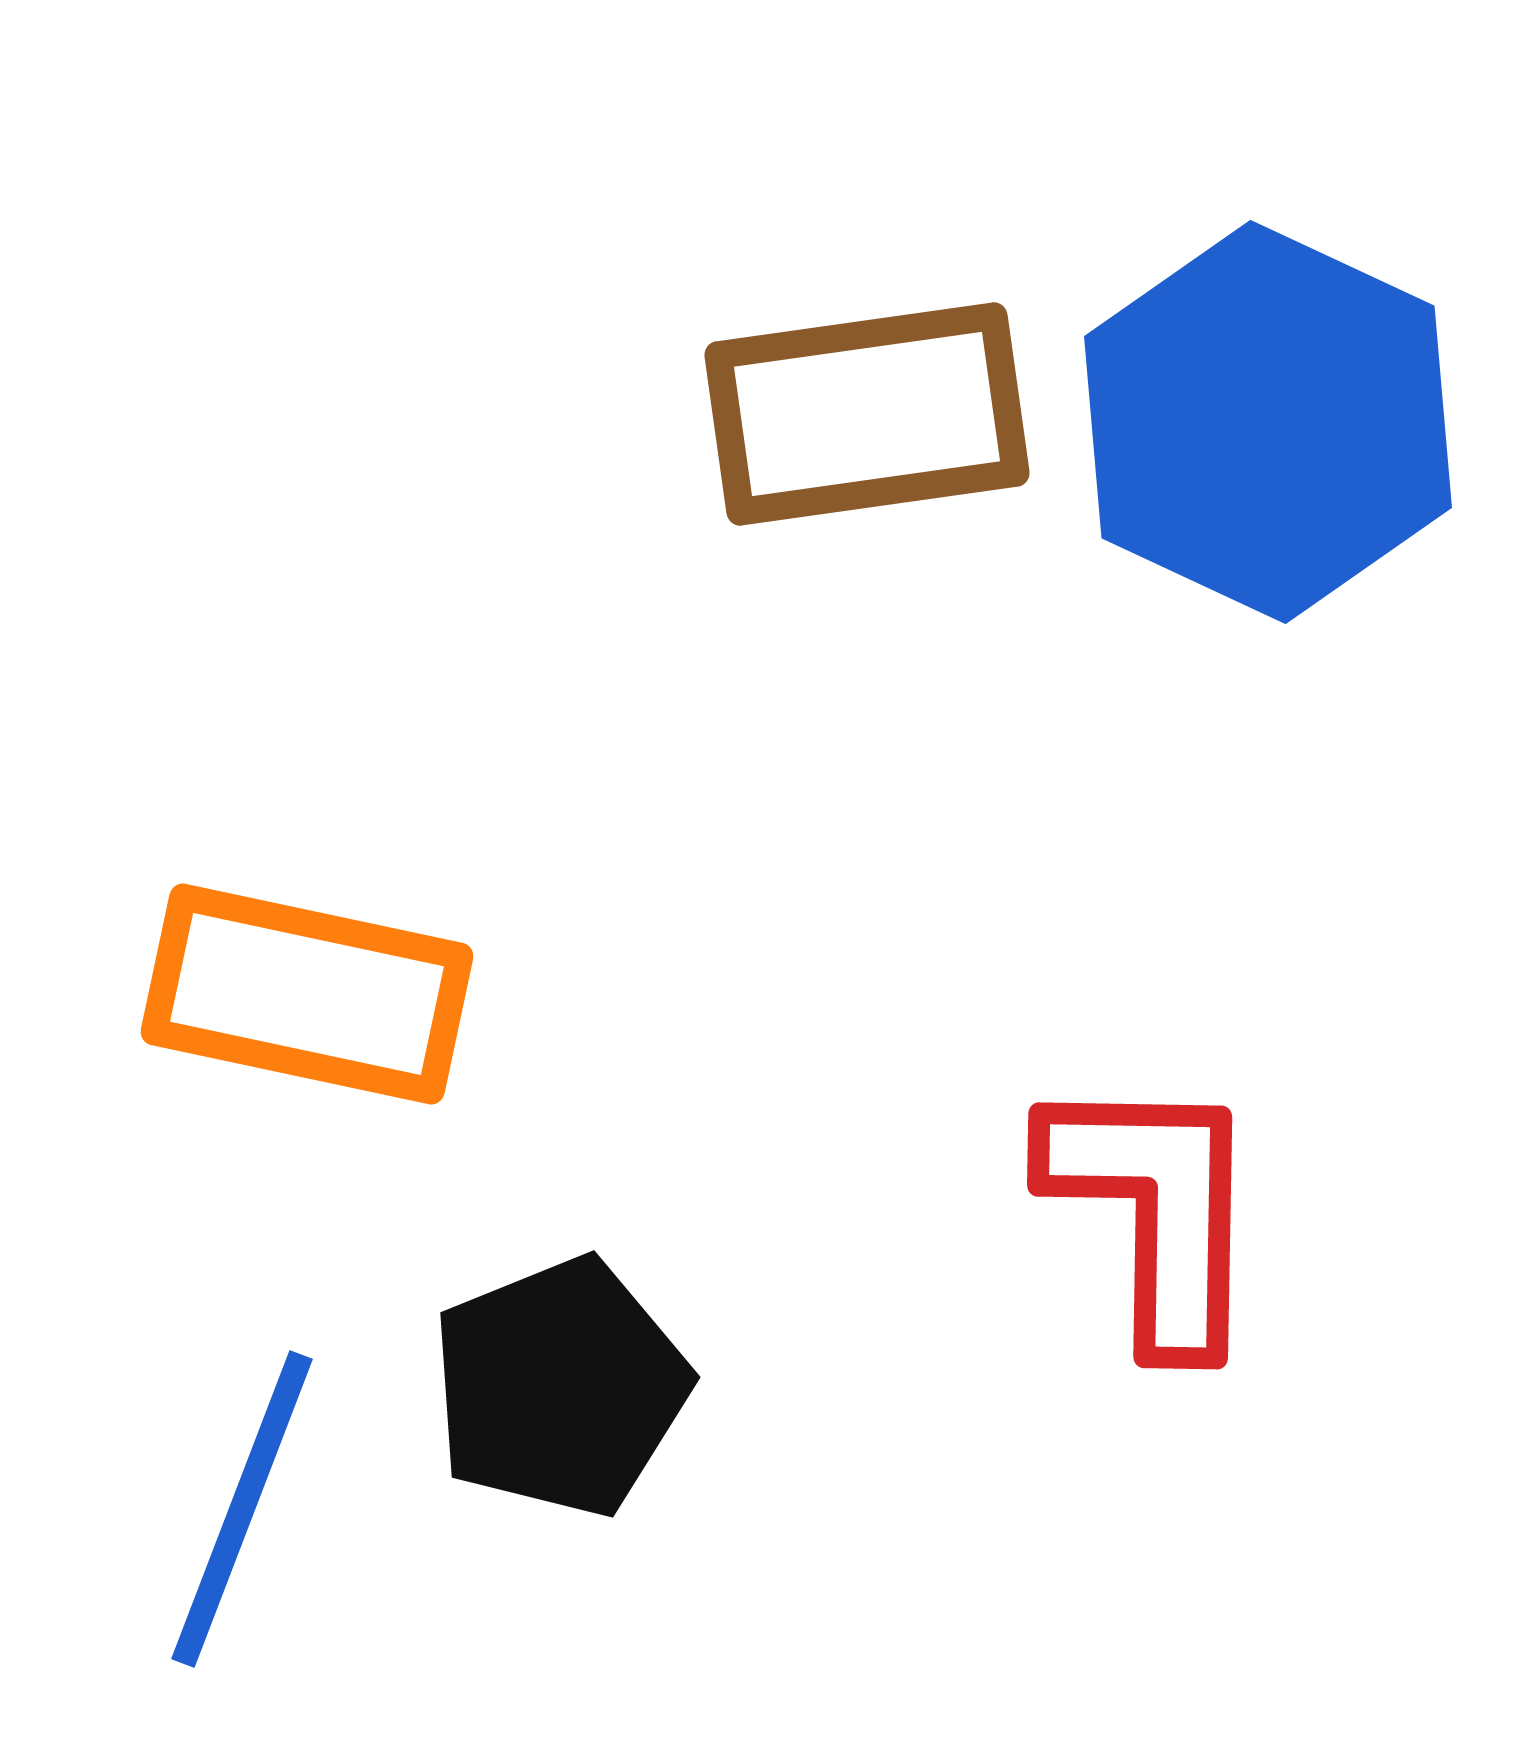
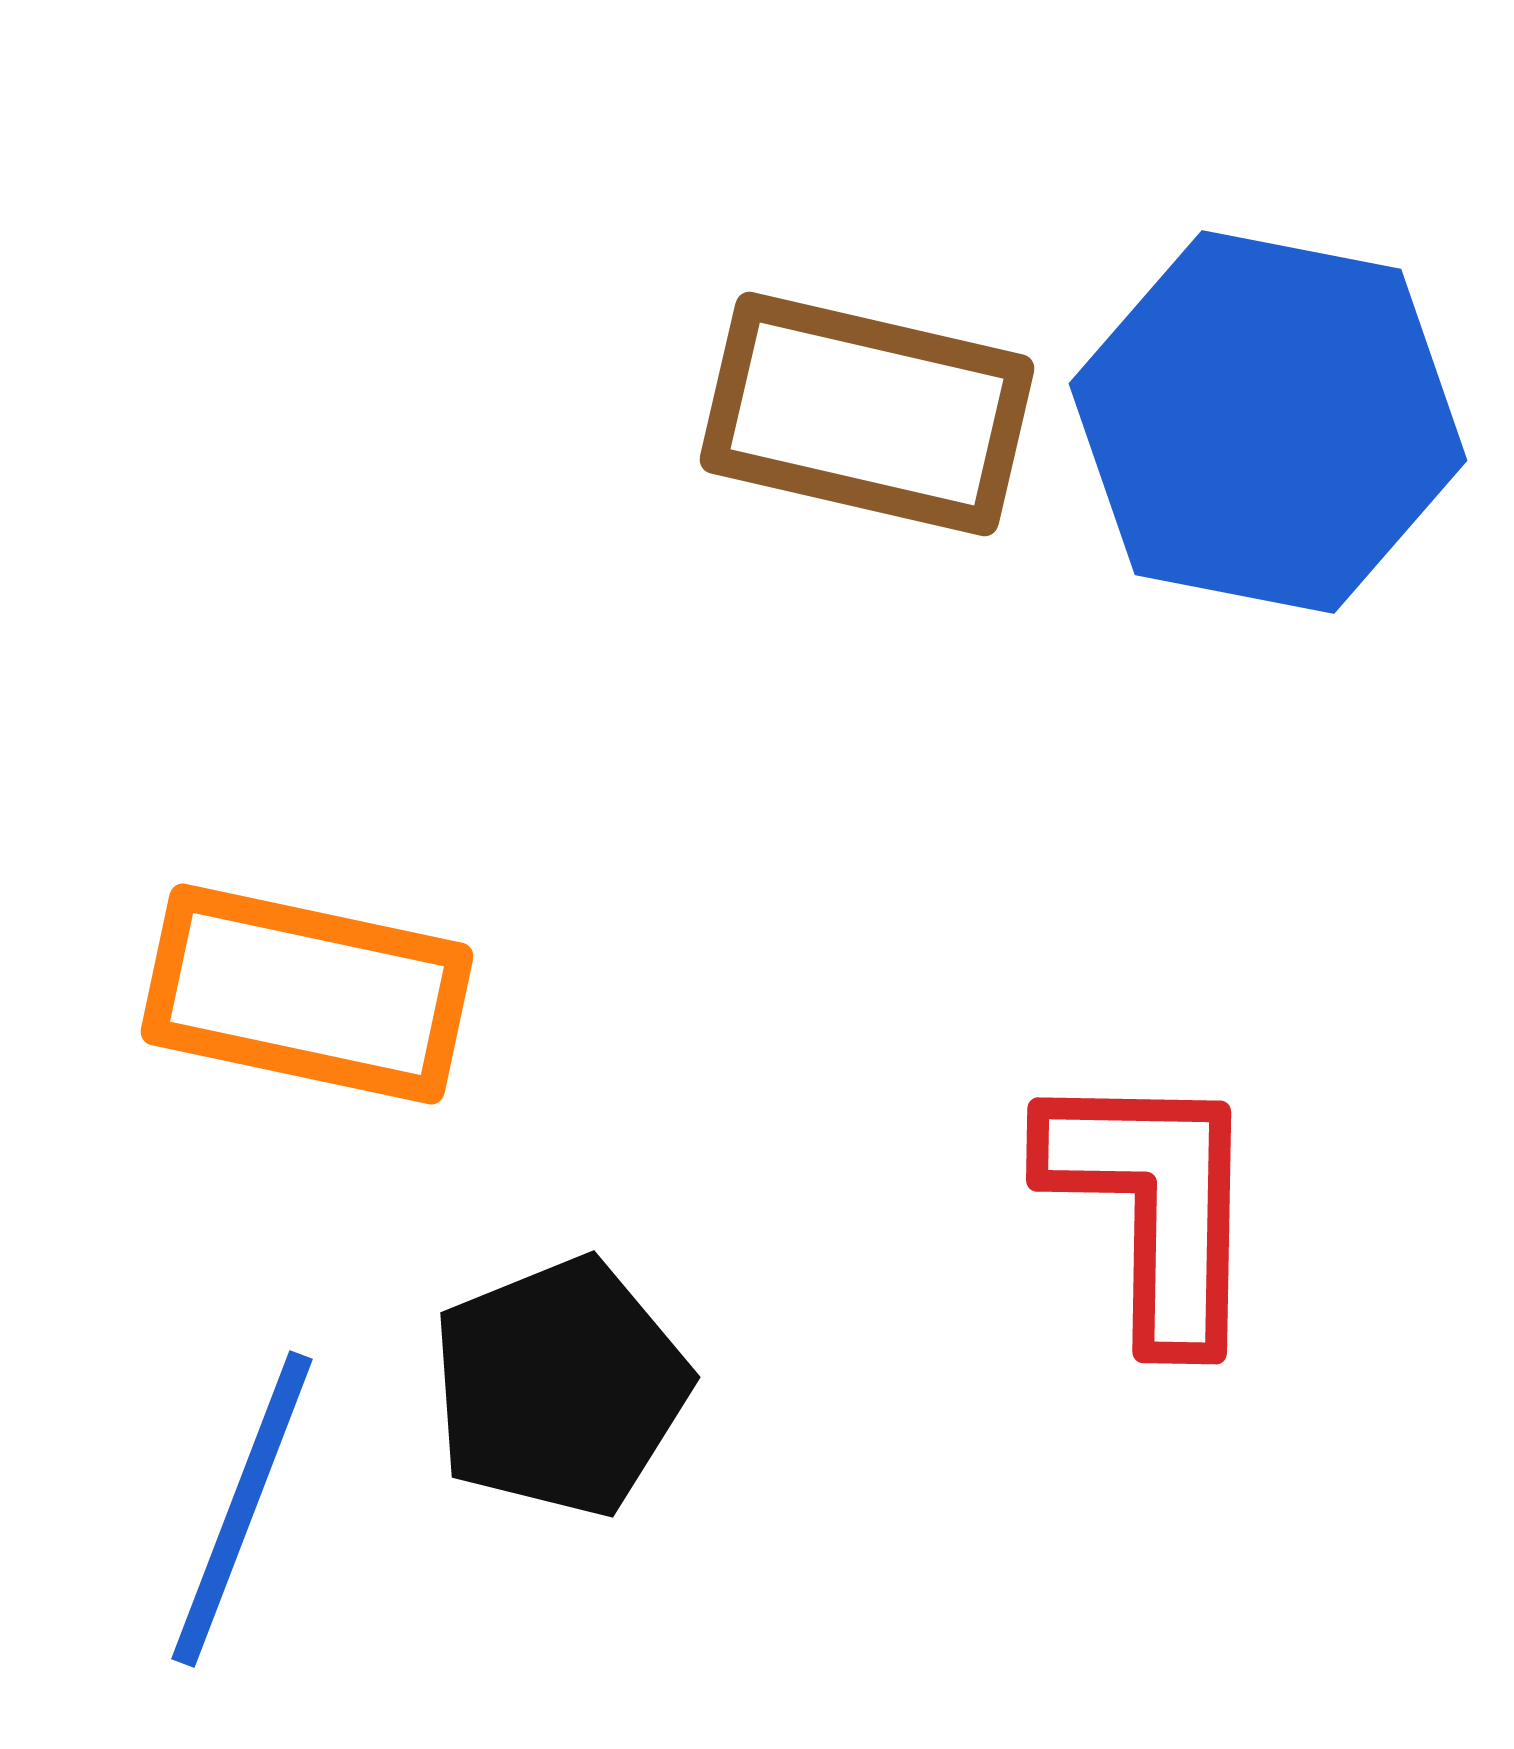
brown rectangle: rotated 21 degrees clockwise
blue hexagon: rotated 14 degrees counterclockwise
red L-shape: moved 1 px left, 5 px up
